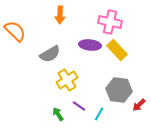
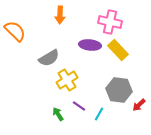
yellow rectangle: moved 1 px right
gray semicircle: moved 1 px left, 4 px down
